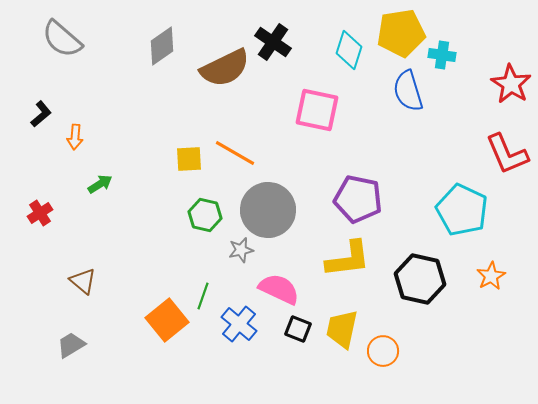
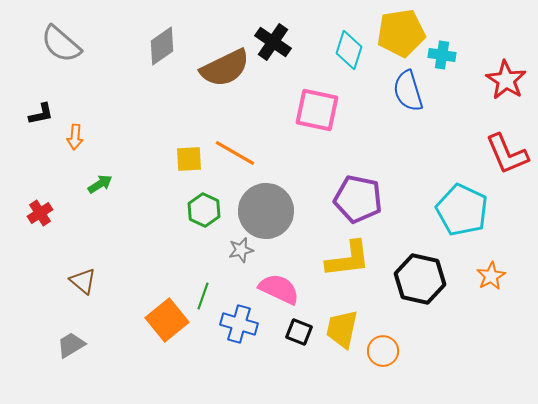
gray semicircle: moved 1 px left, 5 px down
red star: moved 5 px left, 4 px up
black L-shape: rotated 28 degrees clockwise
gray circle: moved 2 px left, 1 px down
green hexagon: moved 1 px left, 5 px up; rotated 12 degrees clockwise
blue cross: rotated 24 degrees counterclockwise
black square: moved 1 px right, 3 px down
